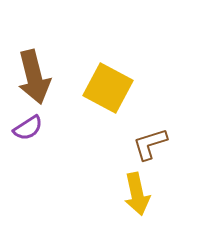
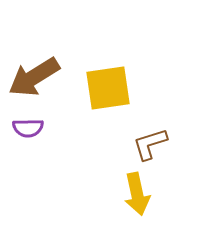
brown arrow: rotated 72 degrees clockwise
yellow square: rotated 36 degrees counterclockwise
purple semicircle: rotated 32 degrees clockwise
